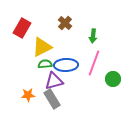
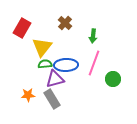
yellow triangle: rotated 25 degrees counterclockwise
purple triangle: moved 1 px right, 2 px up
